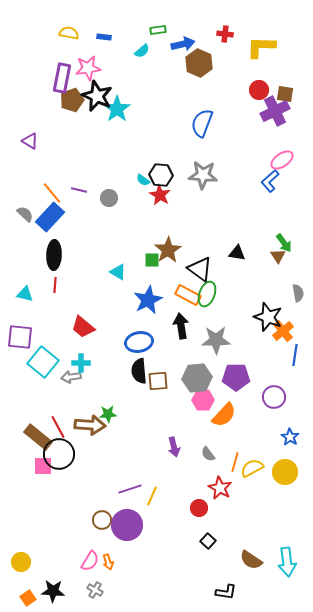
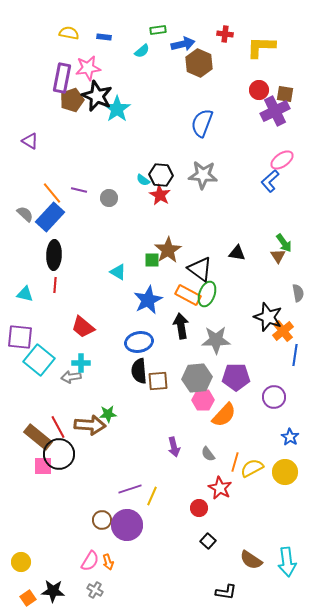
cyan square at (43, 362): moved 4 px left, 2 px up
